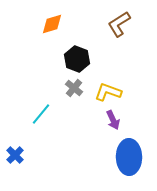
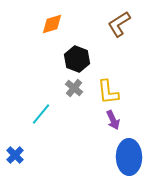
yellow L-shape: rotated 116 degrees counterclockwise
